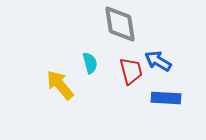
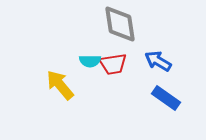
cyan semicircle: moved 2 px up; rotated 105 degrees clockwise
red trapezoid: moved 18 px left, 7 px up; rotated 96 degrees clockwise
blue rectangle: rotated 32 degrees clockwise
